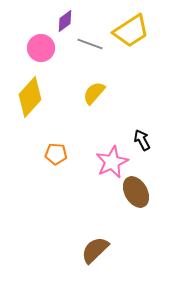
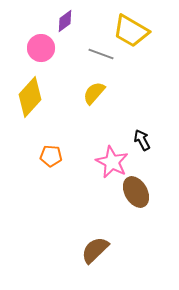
yellow trapezoid: rotated 63 degrees clockwise
gray line: moved 11 px right, 10 px down
orange pentagon: moved 5 px left, 2 px down
pink star: rotated 20 degrees counterclockwise
